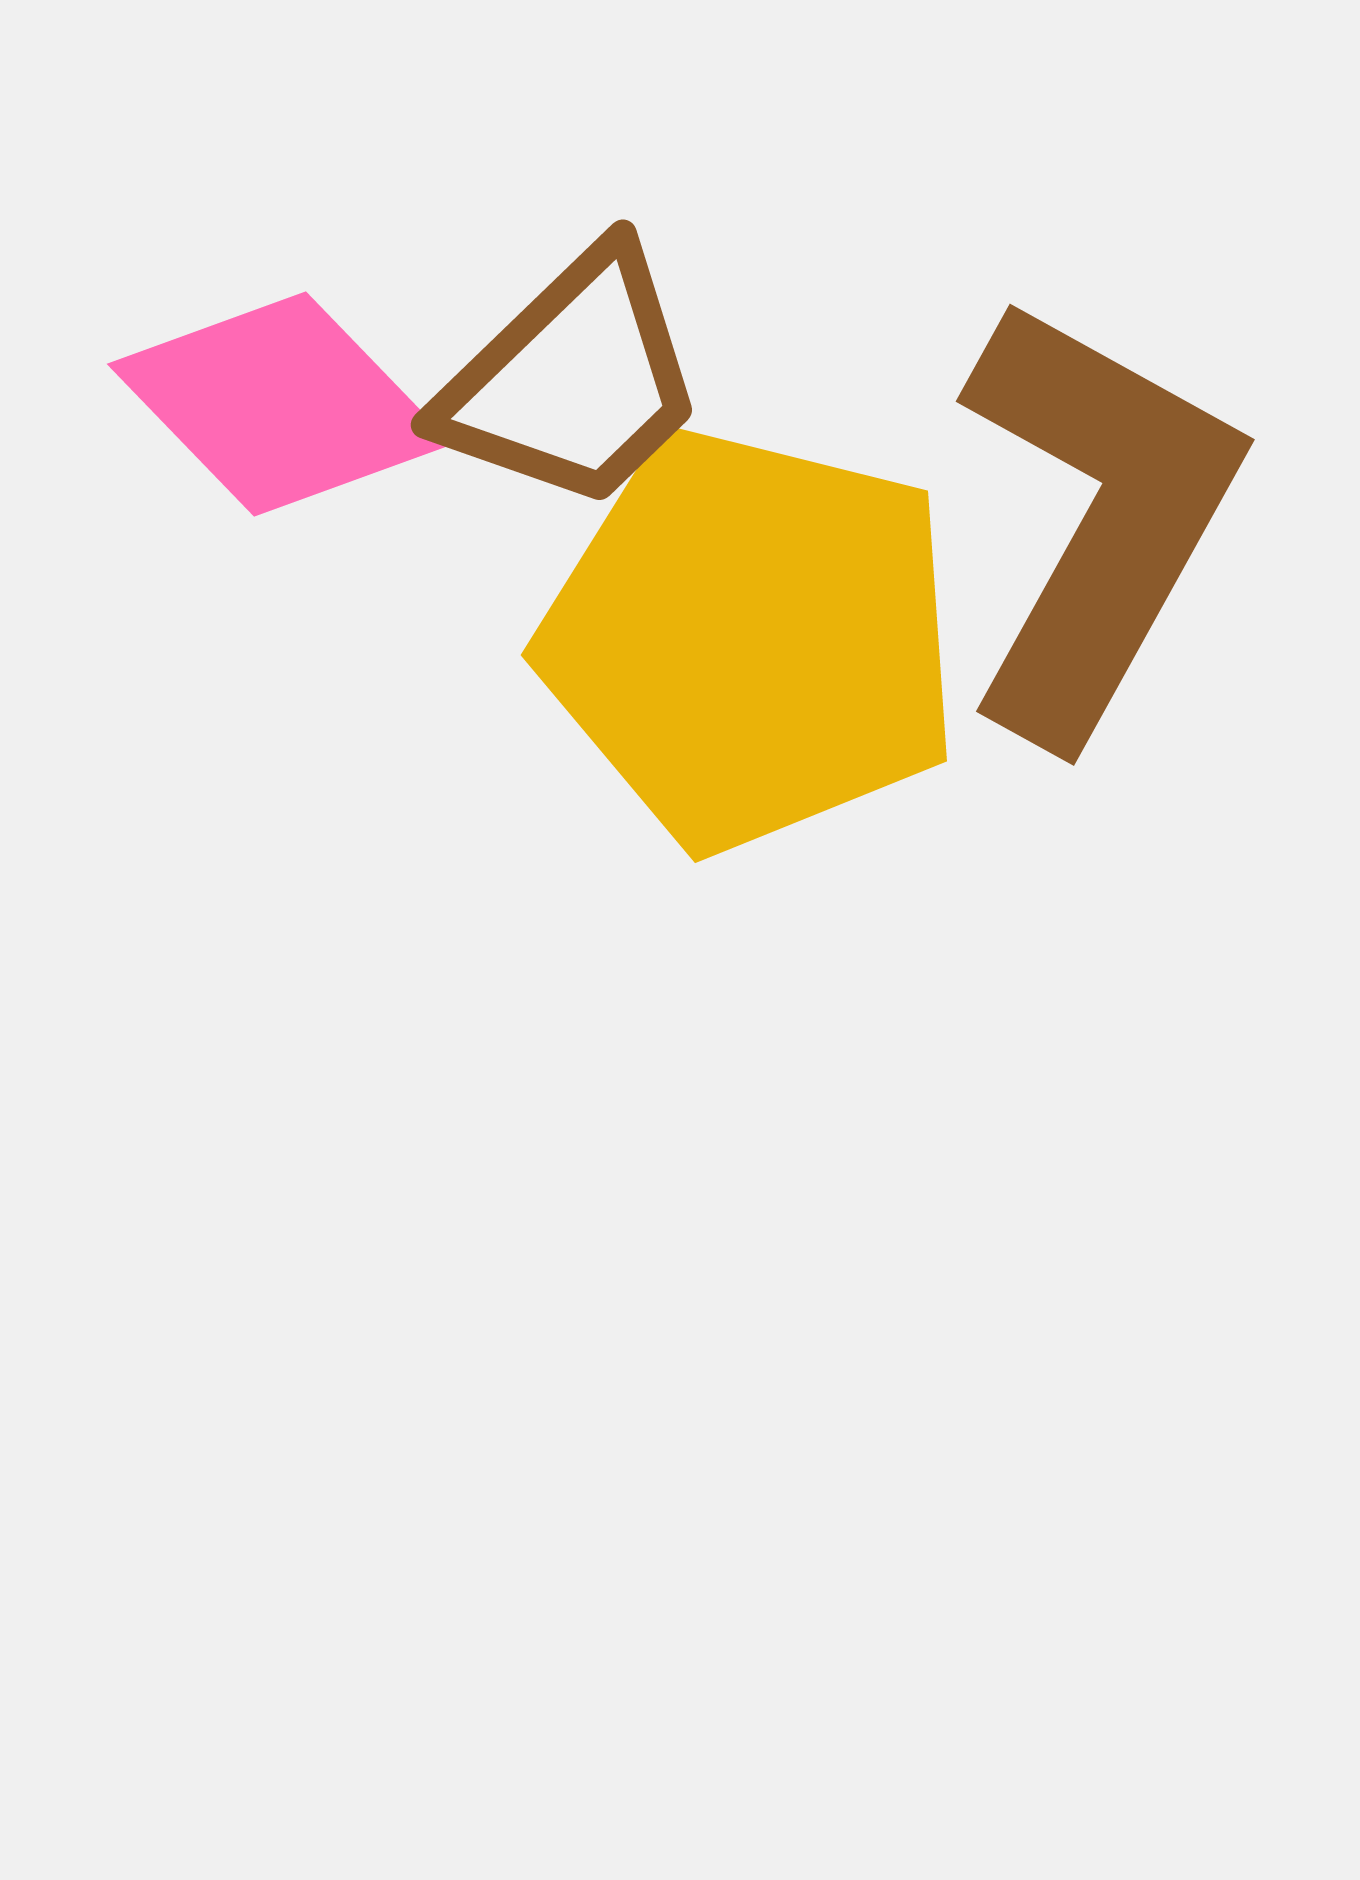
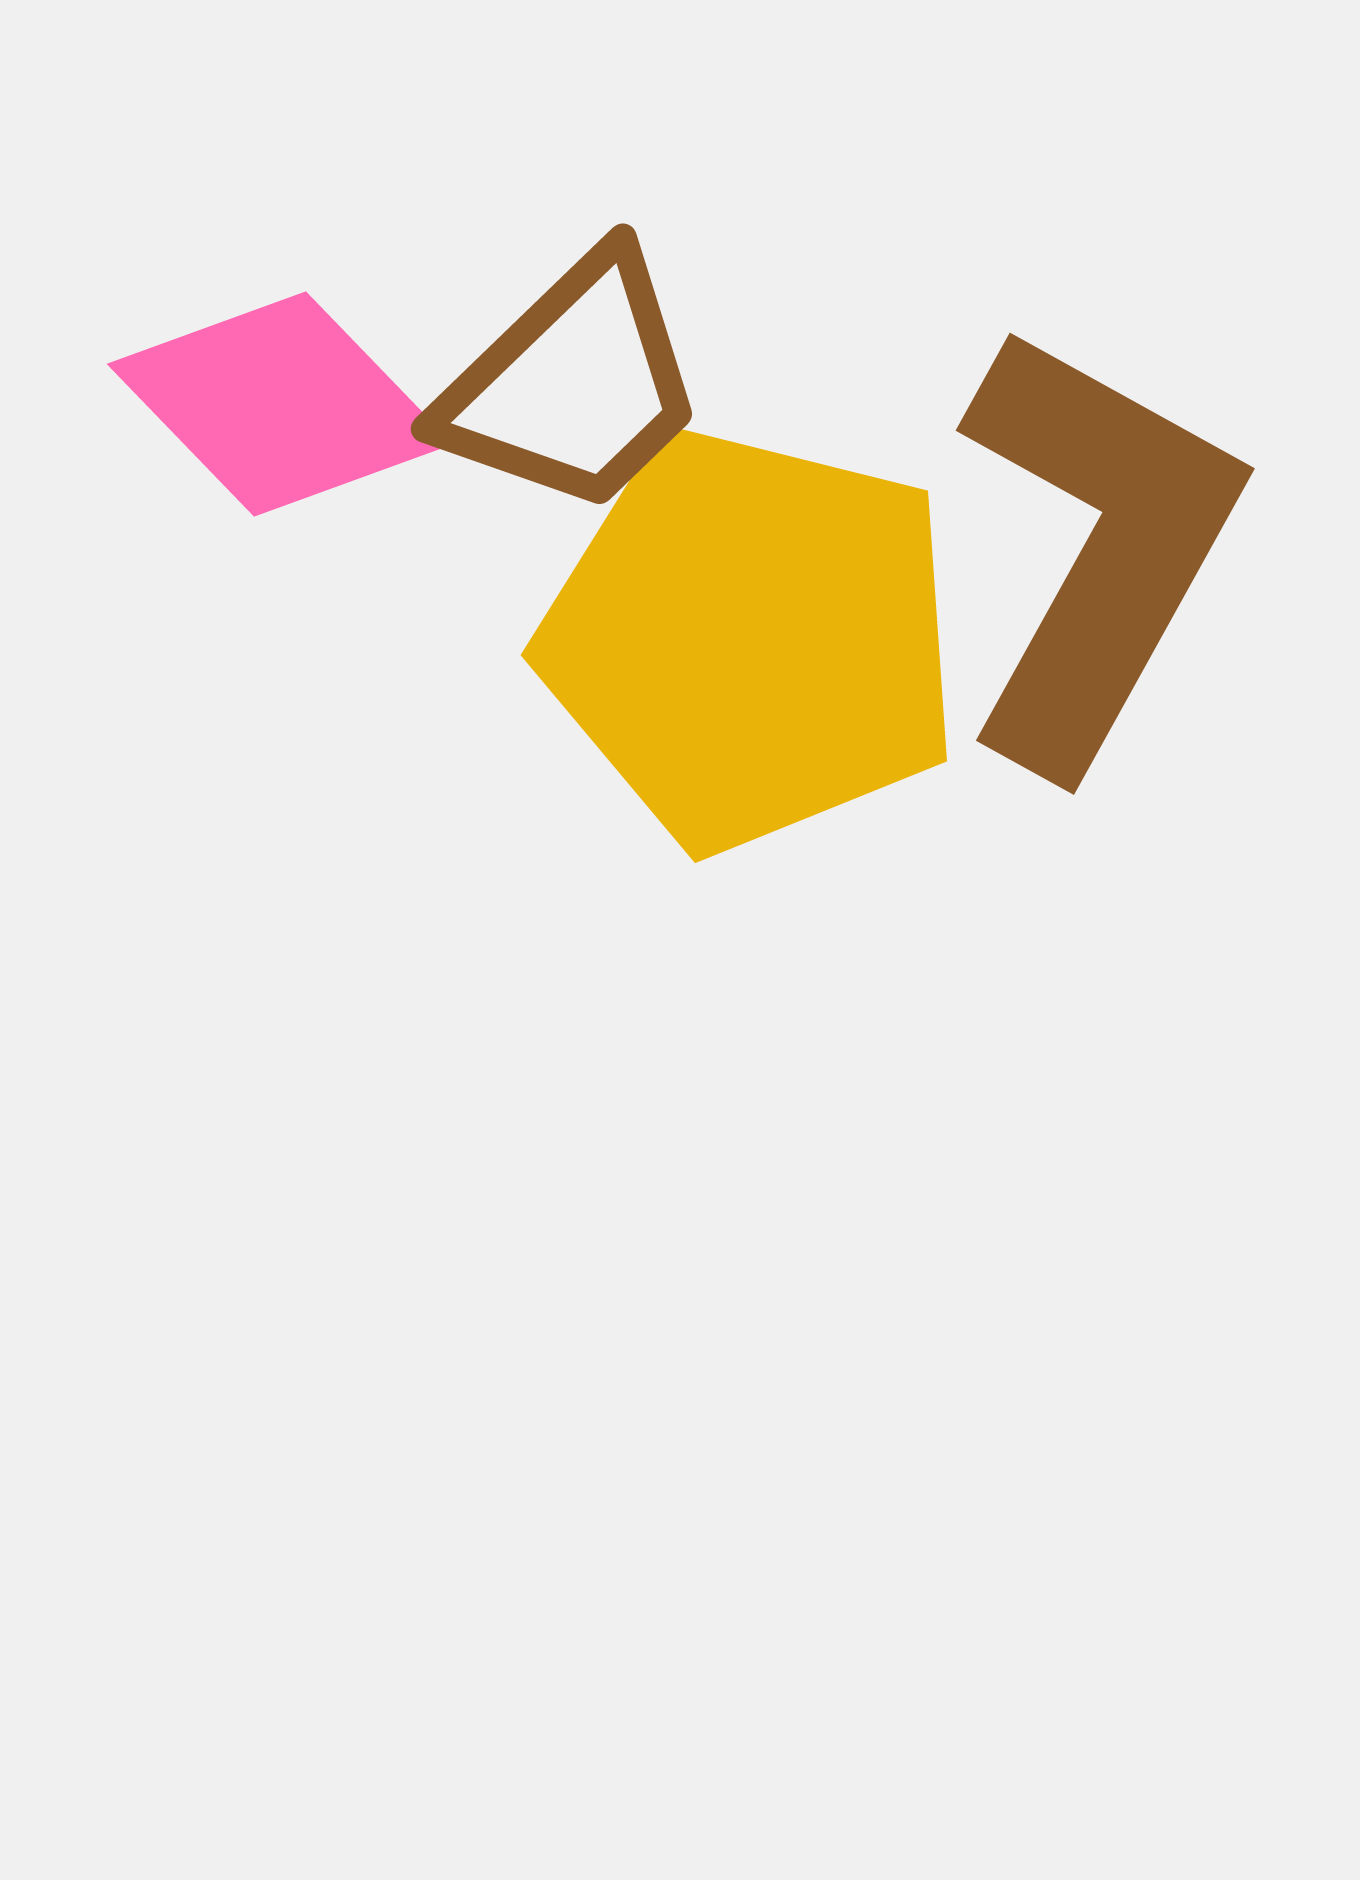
brown trapezoid: moved 4 px down
brown L-shape: moved 29 px down
